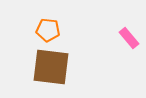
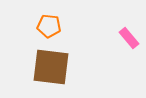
orange pentagon: moved 1 px right, 4 px up
